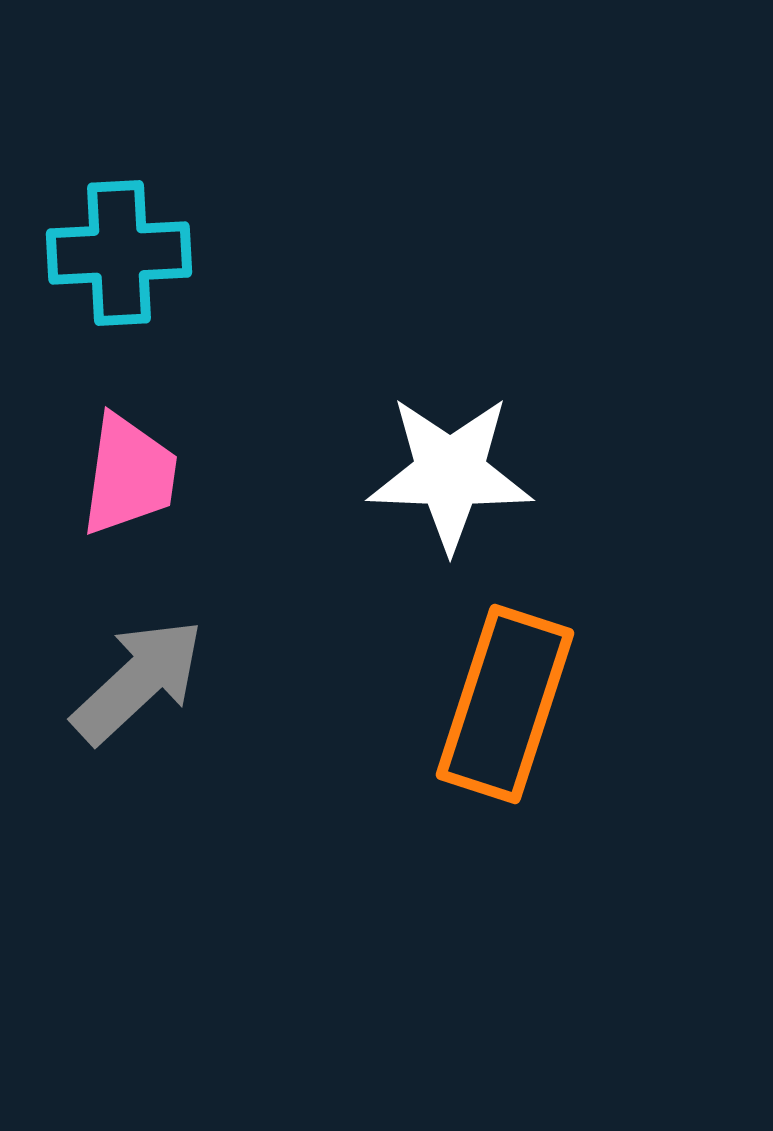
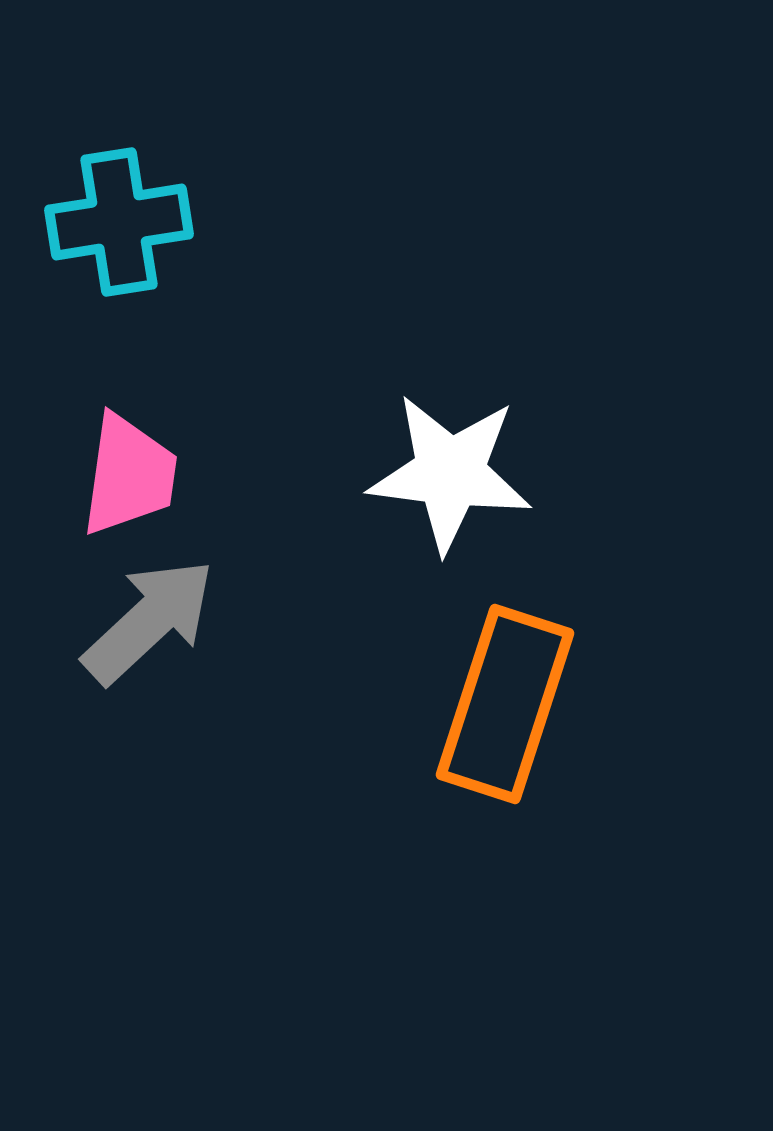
cyan cross: moved 31 px up; rotated 6 degrees counterclockwise
white star: rotated 5 degrees clockwise
gray arrow: moved 11 px right, 60 px up
